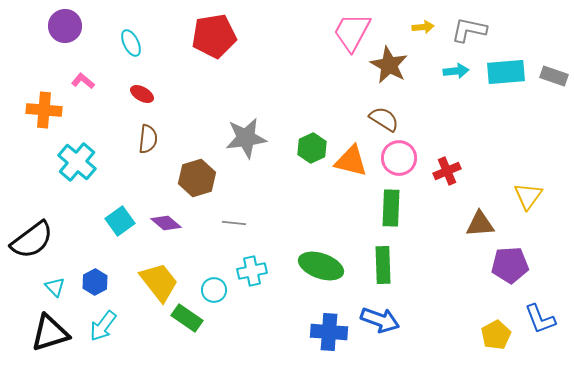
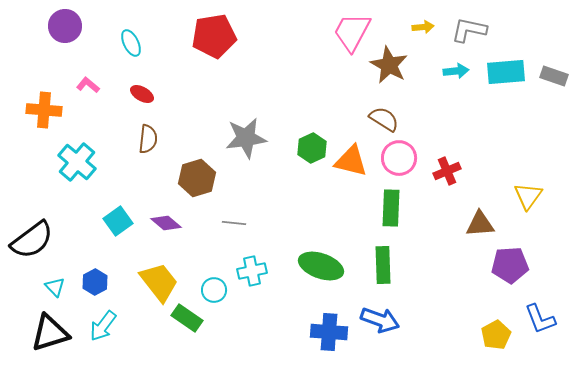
pink L-shape at (83, 81): moved 5 px right, 4 px down
cyan square at (120, 221): moved 2 px left
